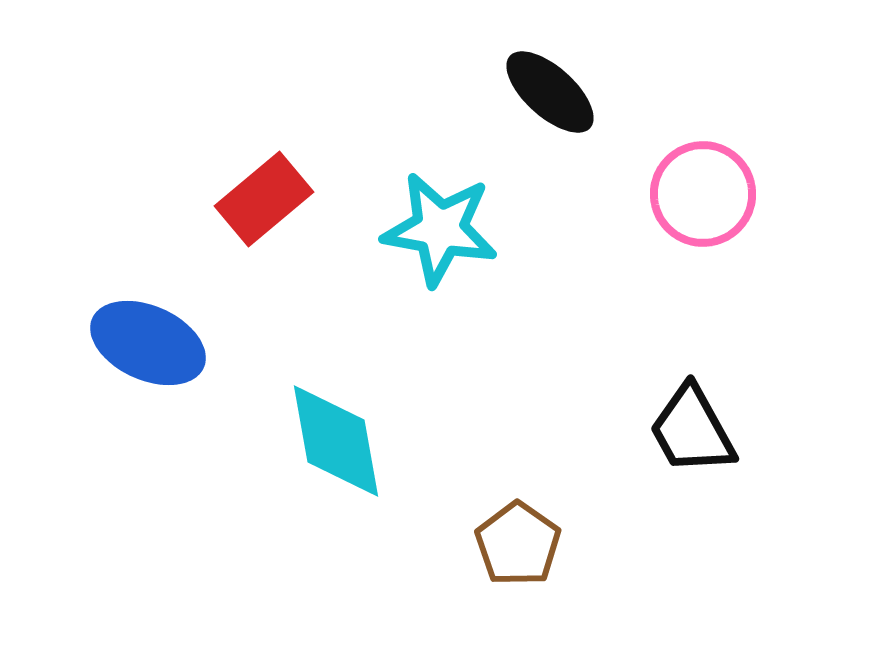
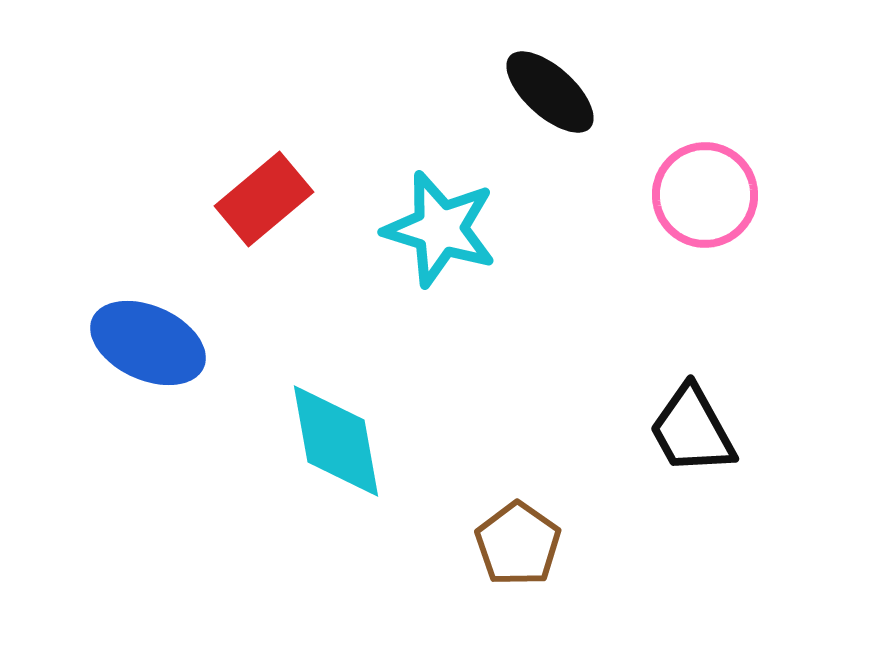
pink circle: moved 2 px right, 1 px down
cyan star: rotated 7 degrees clockwise
